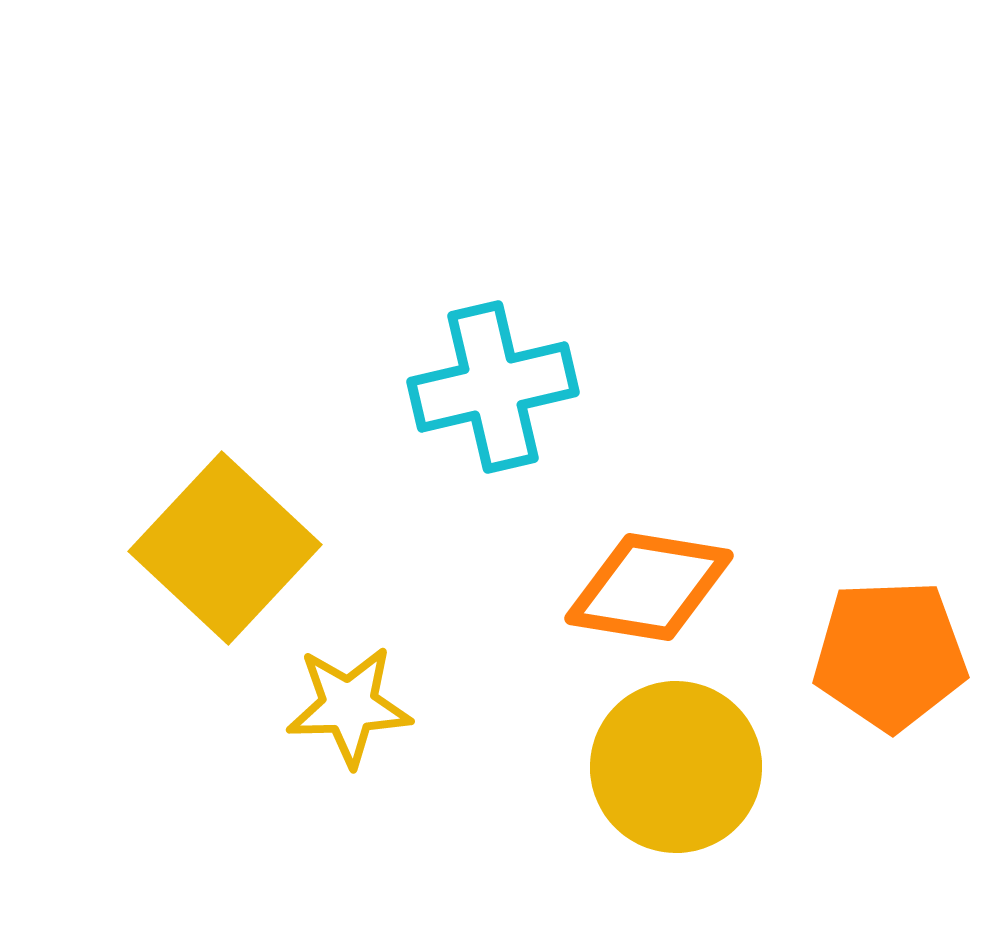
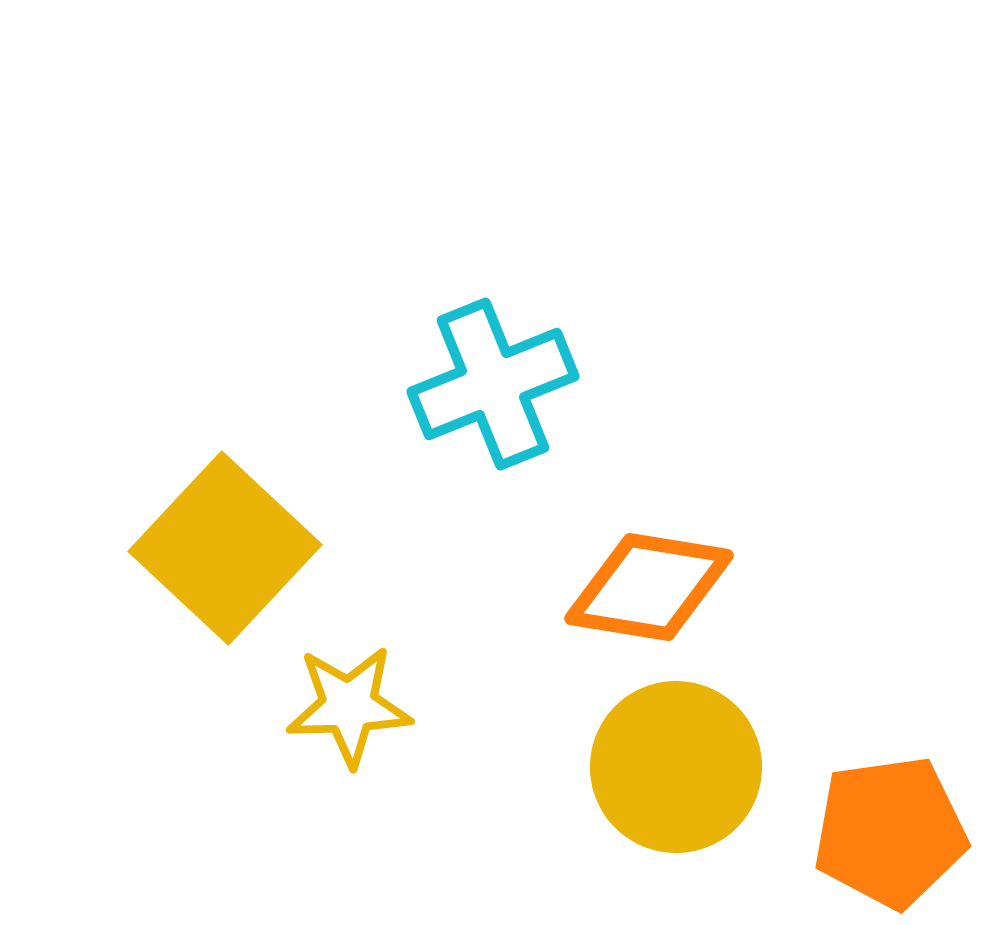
cyan cross: moved 3 px up; rotated 9 degrees counterclockwise
orange pentagon: moved 177 px down; rotated 6 degrees counterclockwise
